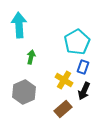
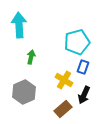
cyan pentagon: rotated 15 degrees clockwise
black arrow: moved 4 px down
